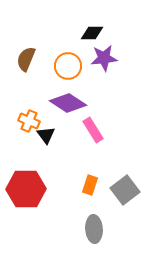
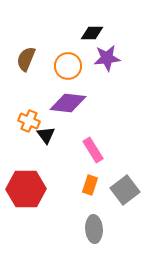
purple star: moved 3 px right
purple diamond: rotated 27 degrees counterclockwise
pink rectangle: moved 20 px down
